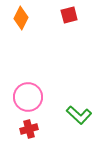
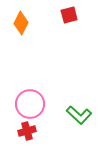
orange diamond: moved 5 px down
pink circle: moved 2 px right, 7 px down
red cross: moved 2 px left, 2 px down
